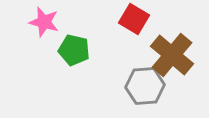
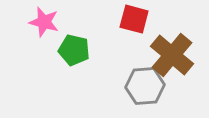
red square: rotated 16 degrees counterclockwise
